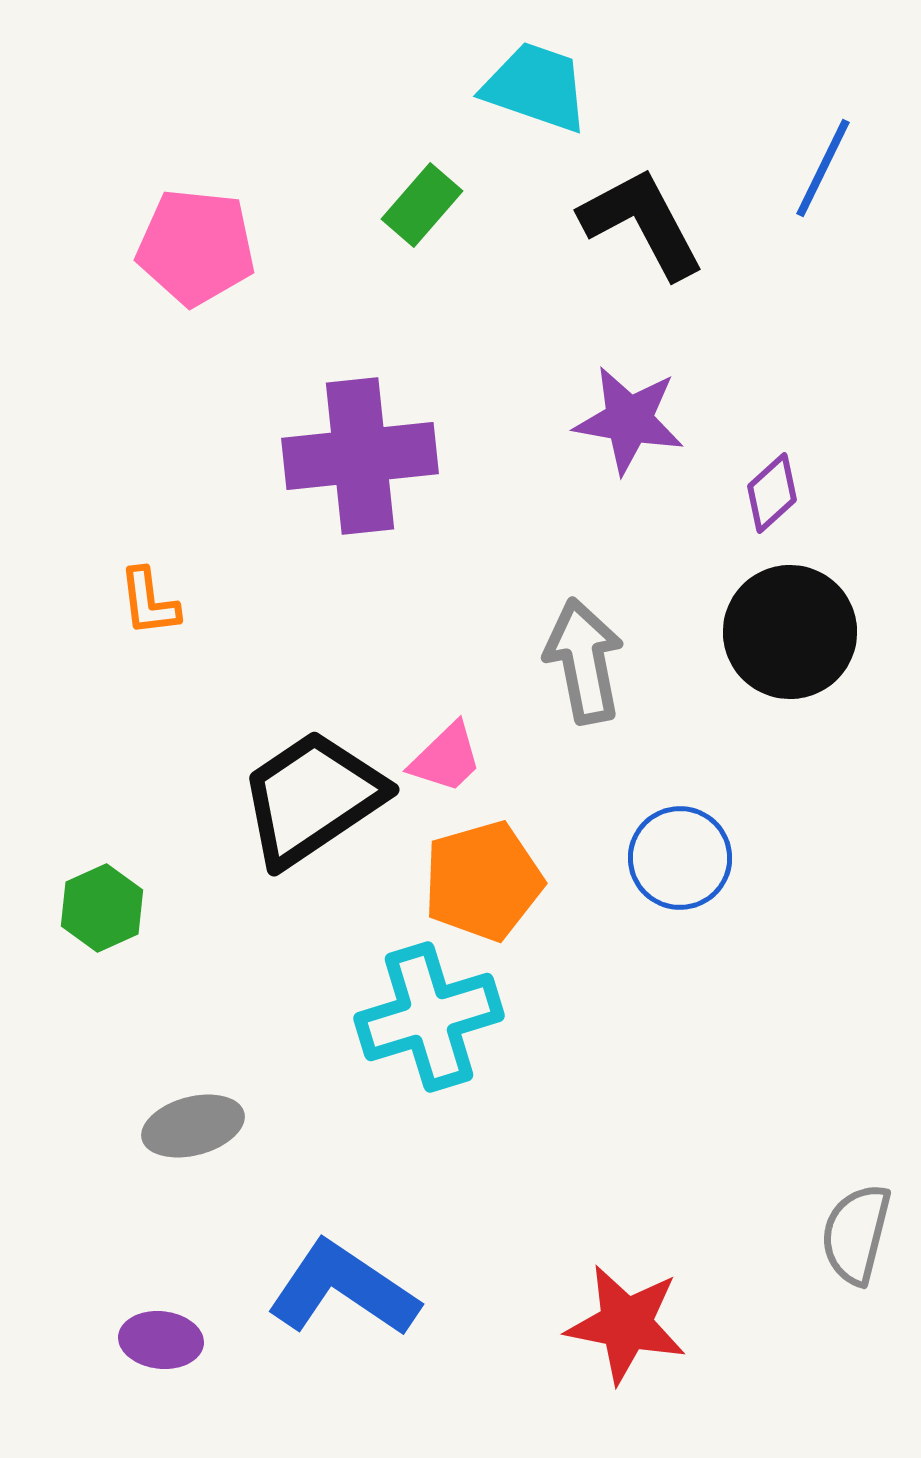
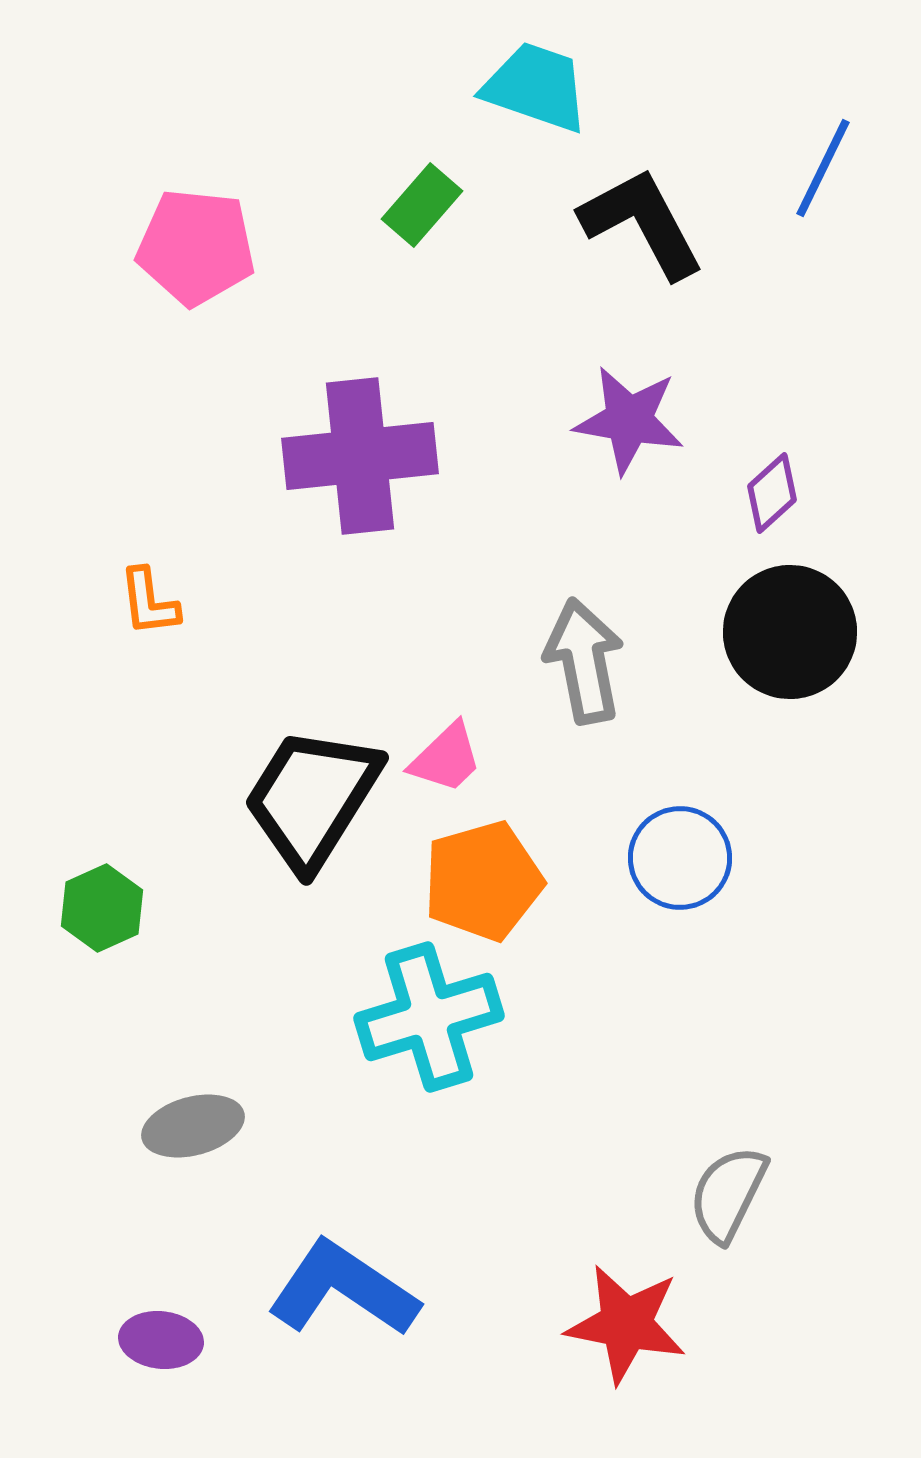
black trapezoid: rotated 24 degrees counterclockwise
gray semicircle: moved 128 px left, 40 px up; rotated 12 degrees clockwise
